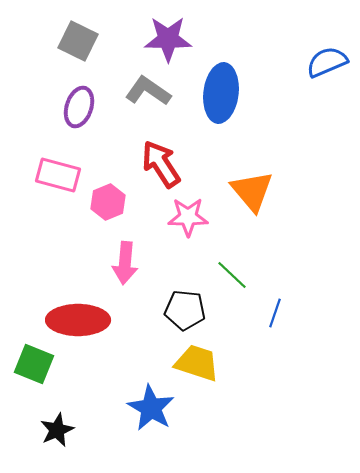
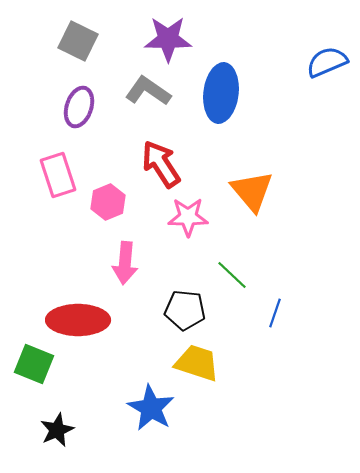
pink rectangle: rotated 57 degrees clockwise
